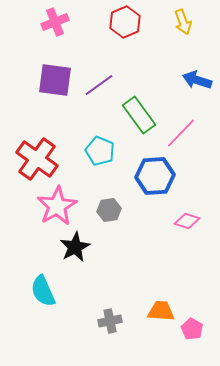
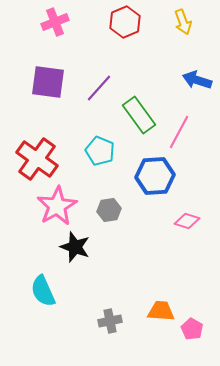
purple square: moved 7 px left, 2 px down
purple line: moved 3 px down; rotated 12 degrees counterclockwise
pink line: moved 2 px left, 1 px up; rotated 16 degrees counterclockwise
black star: rotated 24 degrees counterclockwise
